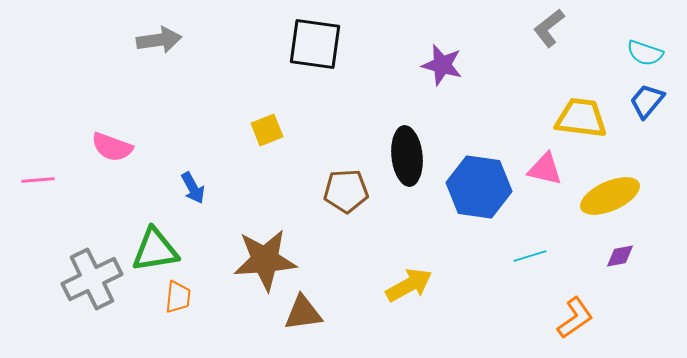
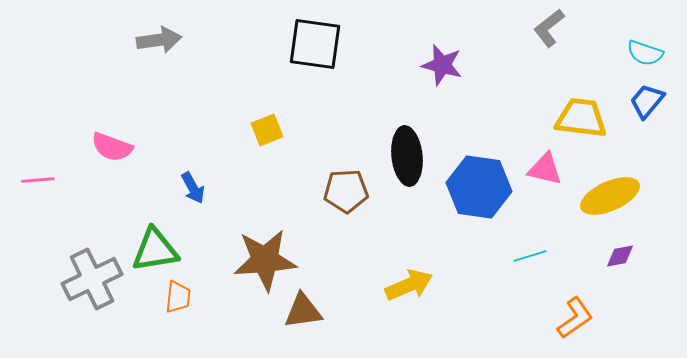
yellow arrow: rotated 6 degrees clockwise
brown triangle: moved 2 px up
